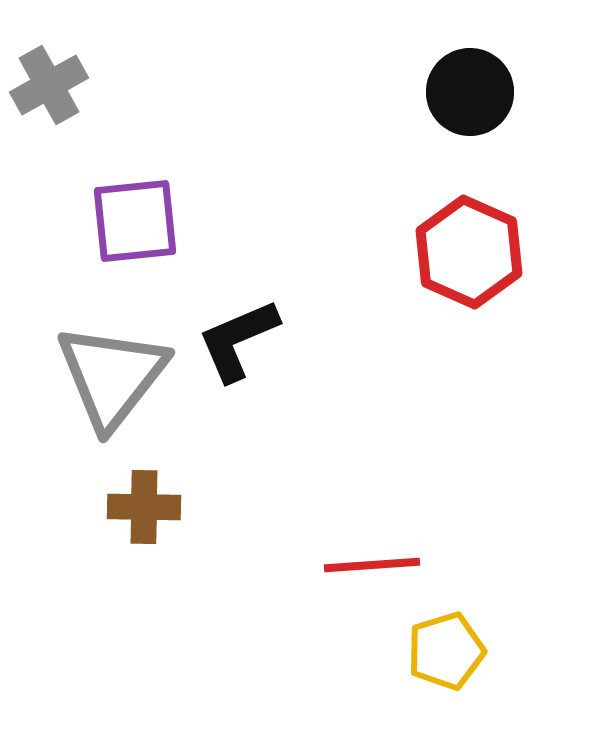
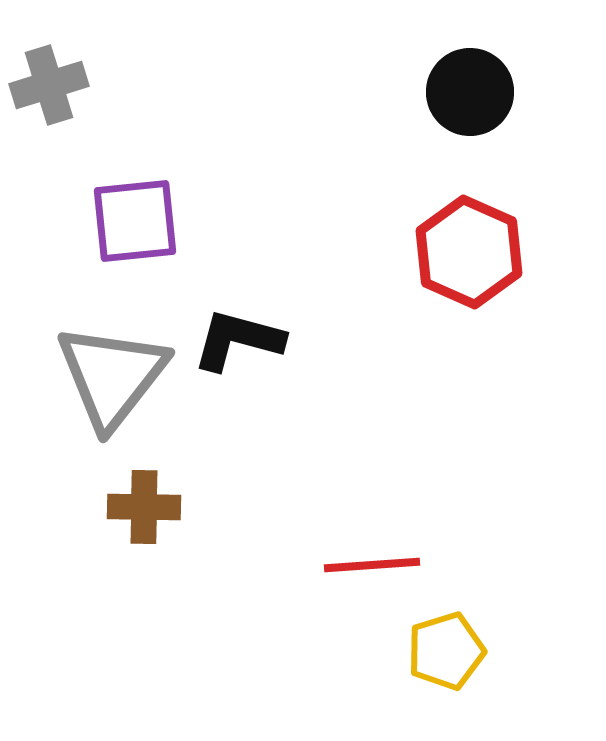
gray cross: rotated 12 degrees clockwise
black L-shape: rotated 38 degrees clockwise
